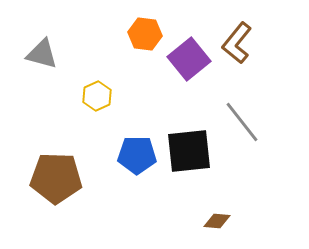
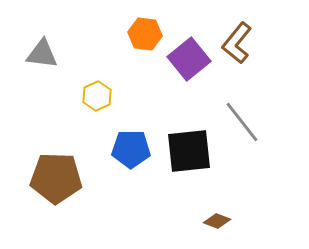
gray triangle: rotated 8 degrees counterclockwise
blue pentagon: moved 6 px left, 6 px up
brown diamond: rotated 16 degrees clockwise
